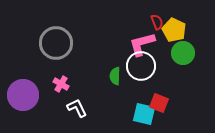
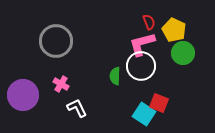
red semicircle: moved 8 px left
gray circle: moved 2 px up
cyan square: rotated 20 degrees clockwise
